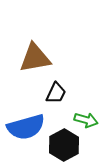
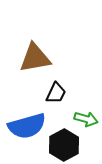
green arrow: moved 1 px up
blue semicircle: moved 1 px right, 1 px up
